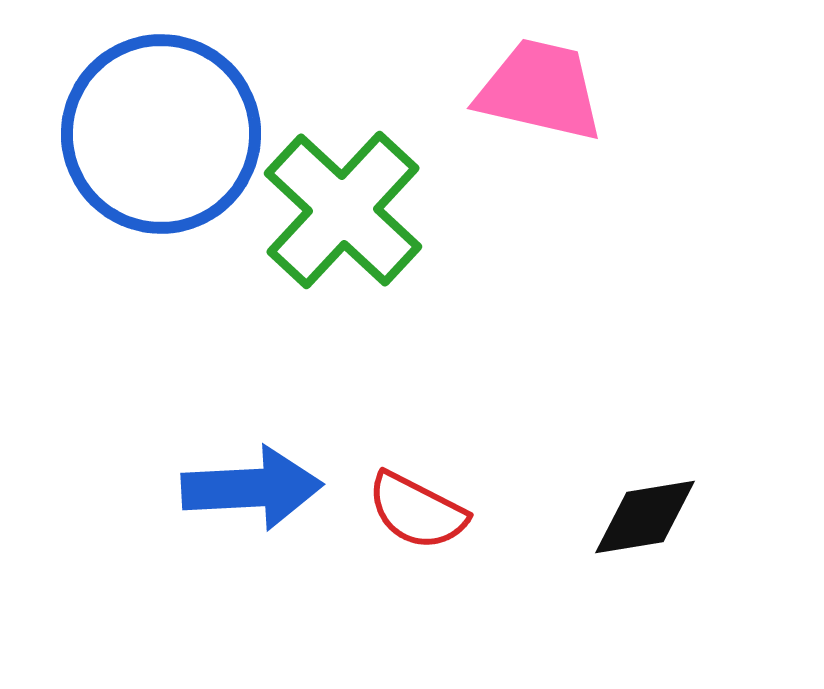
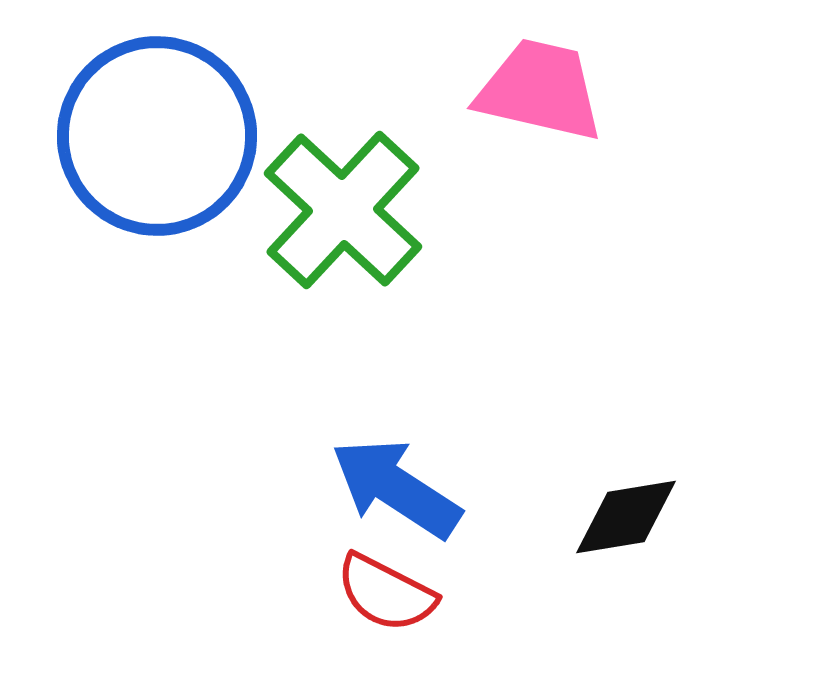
blue circle: moved 4 px left, 2 px down
blue arrow: moved 144 px right; rotated 144 degrees counterclockwise
red semicircle: moved 31 px left, 82 px down
black diamond: moved 19 px left
